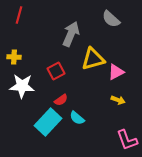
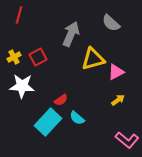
gray semicircle: moved 4 px down
yellow cross: rotated 32 degrees counterclockwise
red square: moved 18 px left, 14 px up
yellow arrow: rotated 56 degrees counterclockwise
pink L-shape: rotated 30 degrees counterclockwise
